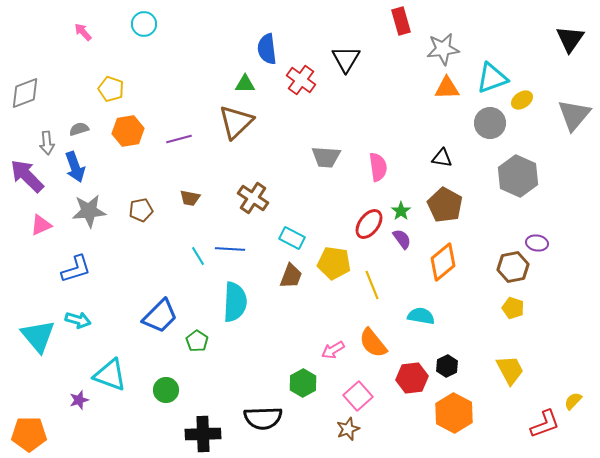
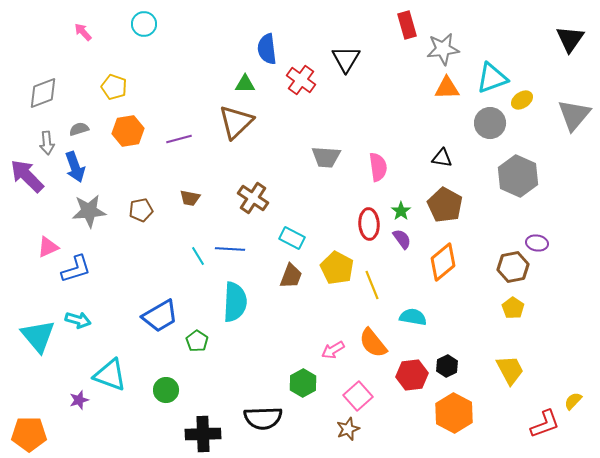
red rectangle at (401, 21): moved 6 px right, 4 px down
yellow pentagon at (111, 89): moved 3 px right, 2 px up
gray diamond at (25, 93): moved 18 px right
red ellipse at (369, 224): rotated 40 degrees counterclockwise
pink triangle at (41, 225): moved 7 px right, 22 px down
yellow pentagon at (334, 263): moved 3 px right, 5 px down; rotated 20 degrees clockwise
yellow pentagon at (513, 308): rotated 15 degrees clockwise
blue trapezoid at (160, 316): rotated 15 degrees clockwise
cyan semicircle at (421, 316): moved 8 px left, 1 px down
red hexagon at (412, 378): moved 3 px up
